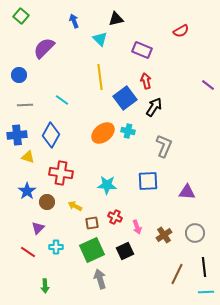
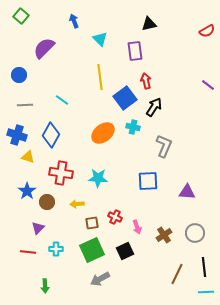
black triangle at (116, 19): moved 33 px right, 5 px down
red semicircle at (181, 31): moved 26 px right
purple rectangle at (142, 50): moved 7 px left, 1 px down; rotated 60 degrees clockwise
cyan cross at (128, 131): moved 5 px right, 4 px up
blue cross at (17, 135): rotated 24 degrees clockwise
cyan star at (107, 185): moved 9 px left, 7 px up
yellow arrow at (75, 206): moved 2 px right, 2 px up; rotated 32 degrees counterclockwise
cyan cross at (56, 247): moved 2 px down
red line at (28, 252): rotated 28 degrees counterclockwise
gray arrow at (100, 279): rotated 102 degrees counterclockwise
